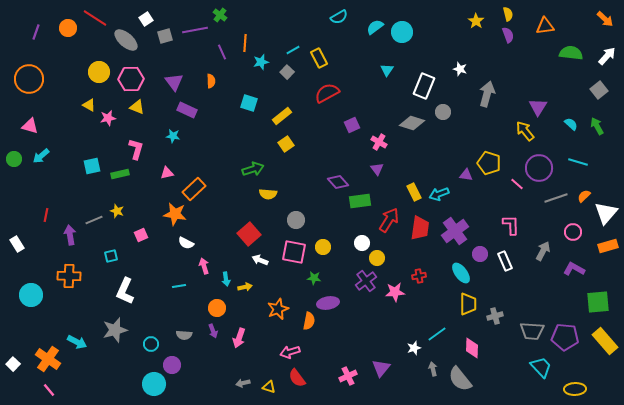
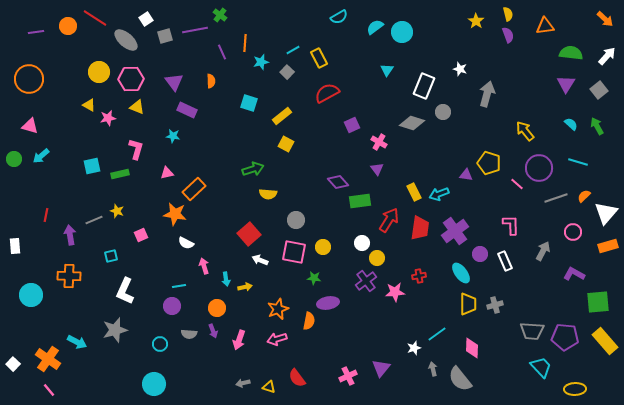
orange circle at (68, 28): moved 2 px up
purple line at (36, 32): rotated 63 degrees clockwise
purple triangle at (538, 107): moved 28 px right, 23 px up
yellow square at (286, 144): rotated 28 degrees counterclockwise
white rectangle at (17, 244): moved 2 px left, 2 px down; rotated 28 degrees clockwise
purple L-shape at (574, 269): moved 5 px down
gray cross at (495, 316): moved 11 px up
gray semicircle at (184, 335): moved 5 px right, 1 px up
pink arrow at (239, 338): moved 2 px down
cyan circle at (151, 344): moved 9 px right
pink arrow at (290, 352): moved 13 px left, 13 px up
purple circle at (172, 365): moved 59 px up
